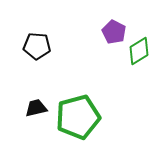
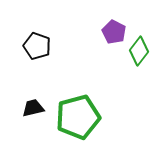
black pentagon: rotated 16 degrees clockwise
green diamond: rotated 20 degrees counterclockwise
black trapezoid: moved 3 px left
